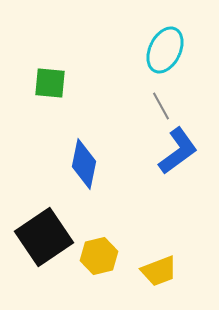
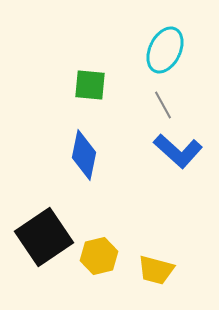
green square: moved 40 px right, 2 px down
gray line: moved 2 px right, 1 px up
blue L-shape: rotated 78 degrees clockwise
blue diamond: moved 9 px up
yellow trapezoid: moved 3 px left, 1 px up; rotated 36 degrees clockwise
